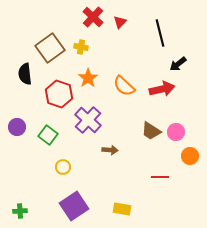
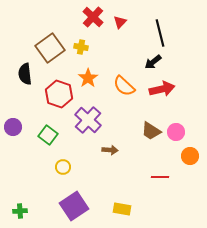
black arrow: moved 25 px left, 2 px up
purple circle: moved 4 px left
